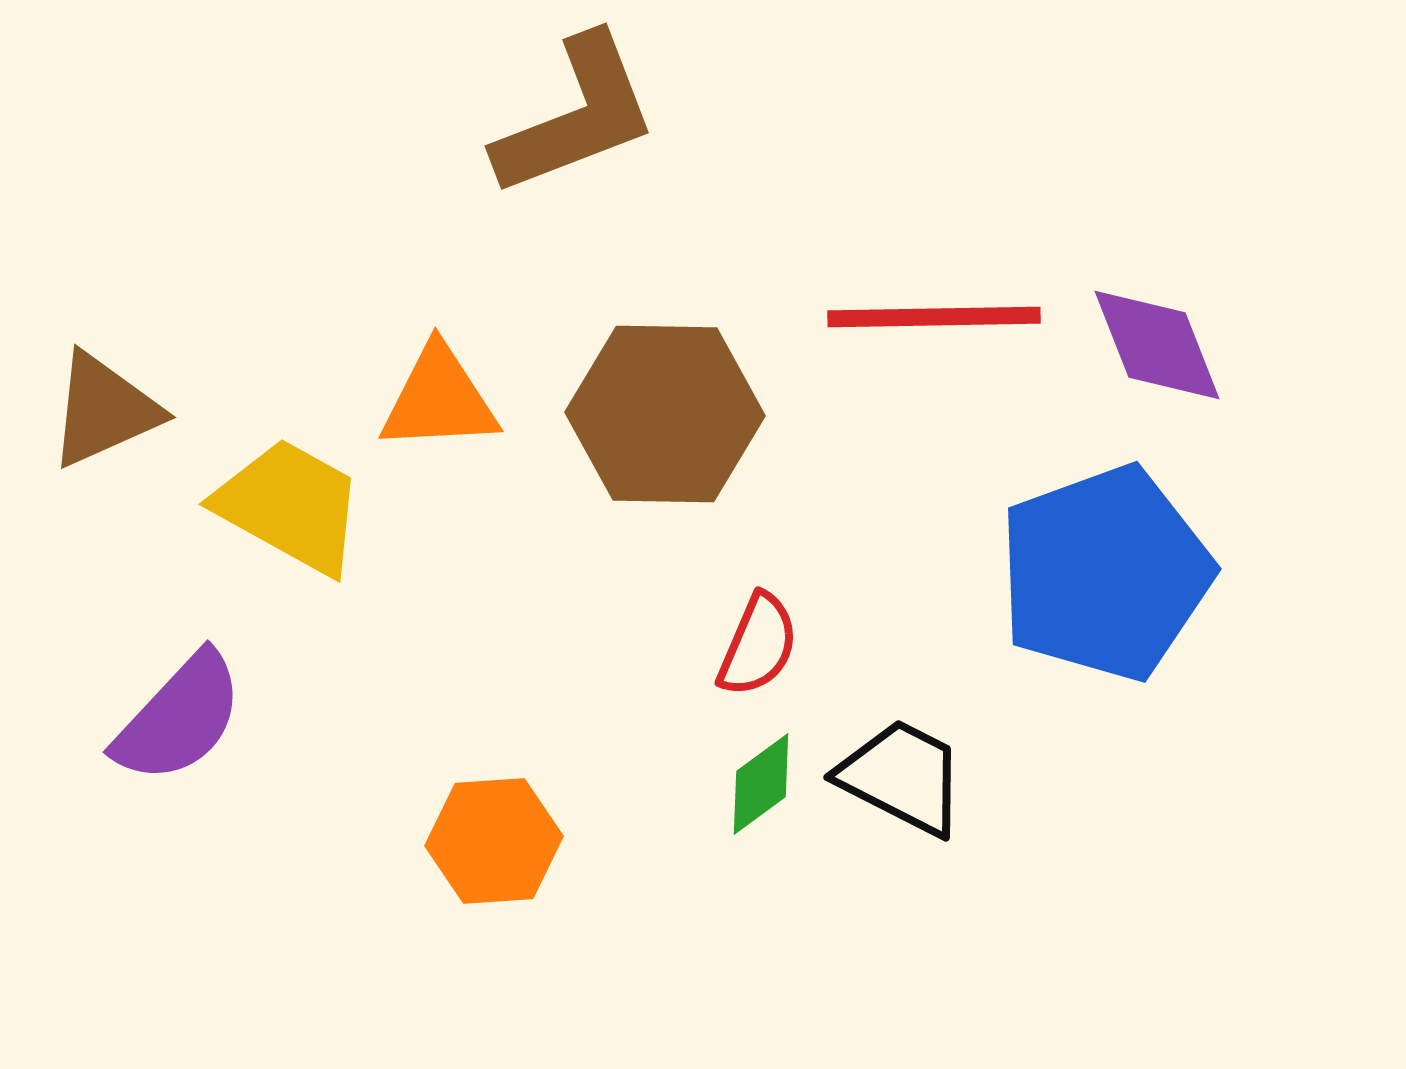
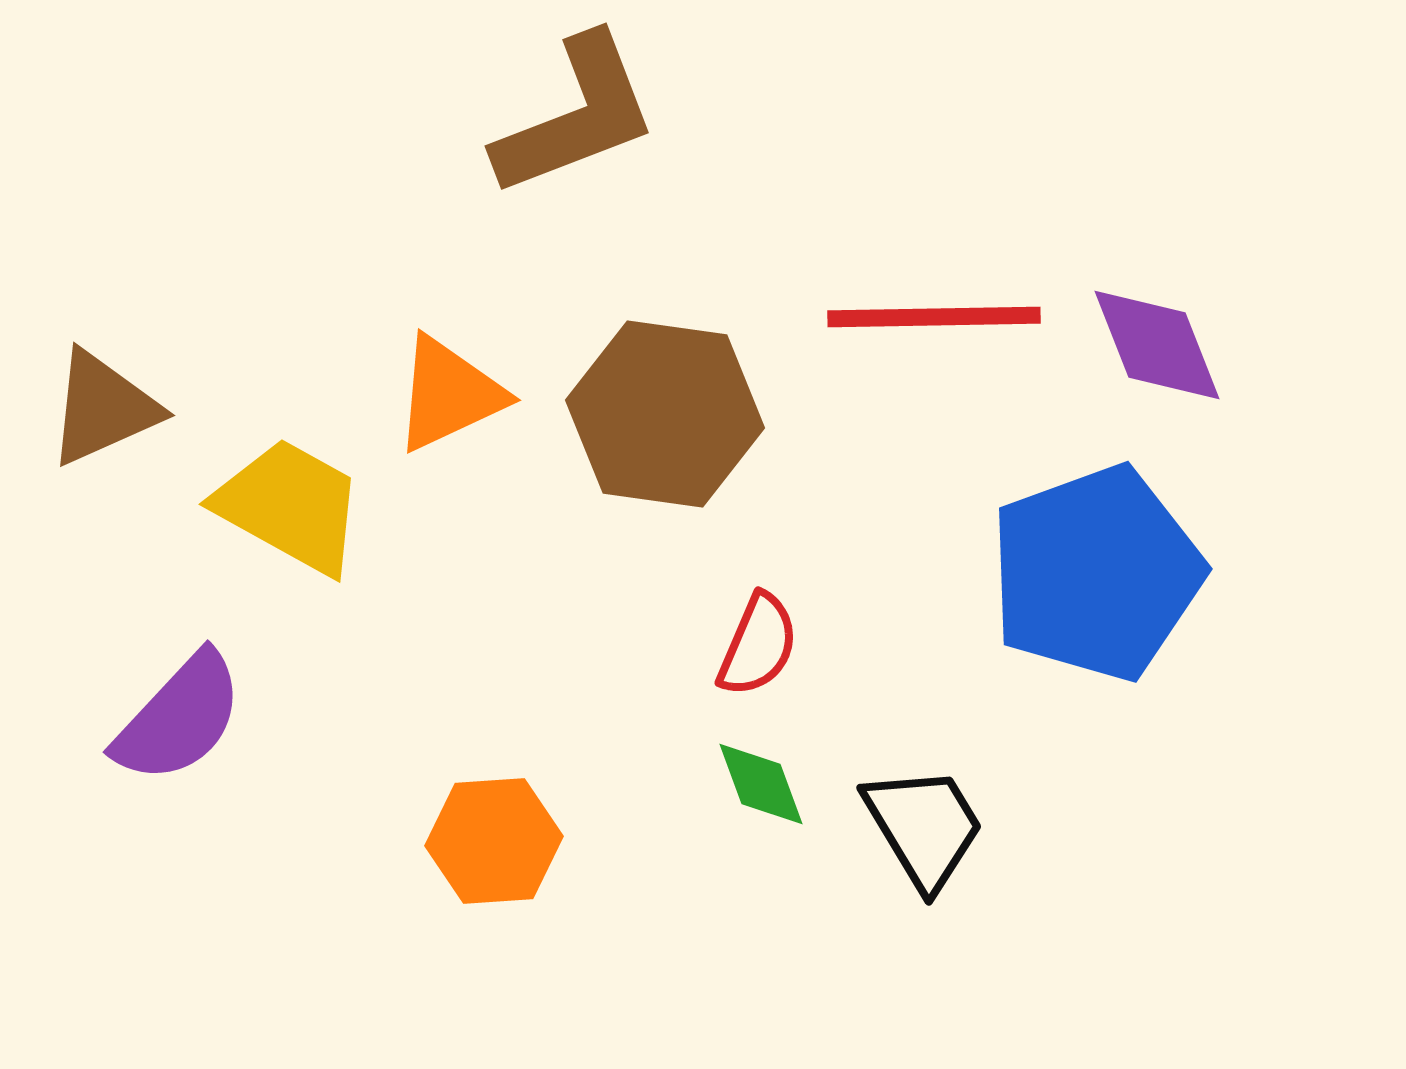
orange triangle: moved 10 px right, 5 px up; rotated 22 degrees counterclockwise
brown triangle: moved 1 px left, 2 px up
brown hexagon: rotated 7 degrees clockwise
blue pentagon: moved 9 px left
black trapezoid: moved 22 px right, 50 px down; rotated 32 degrees clockwise
green diamond: rotated 74 degrees counterclockwise
